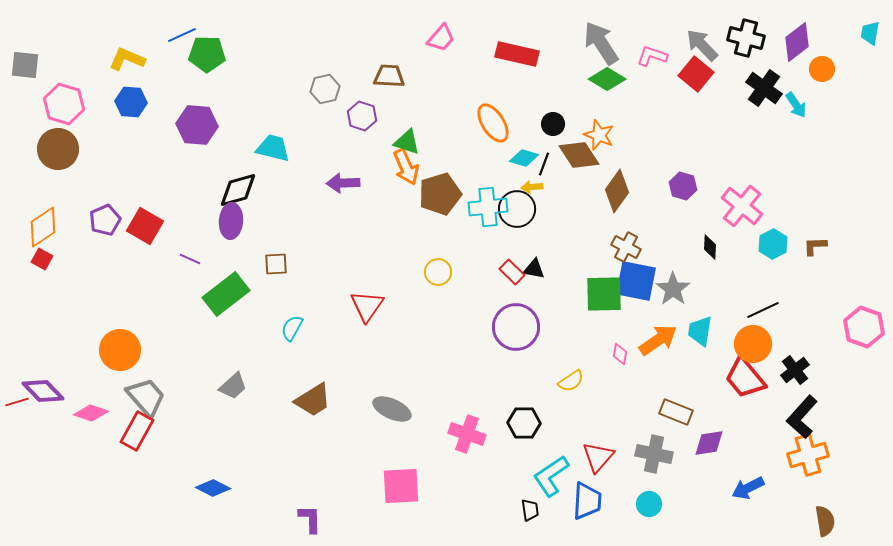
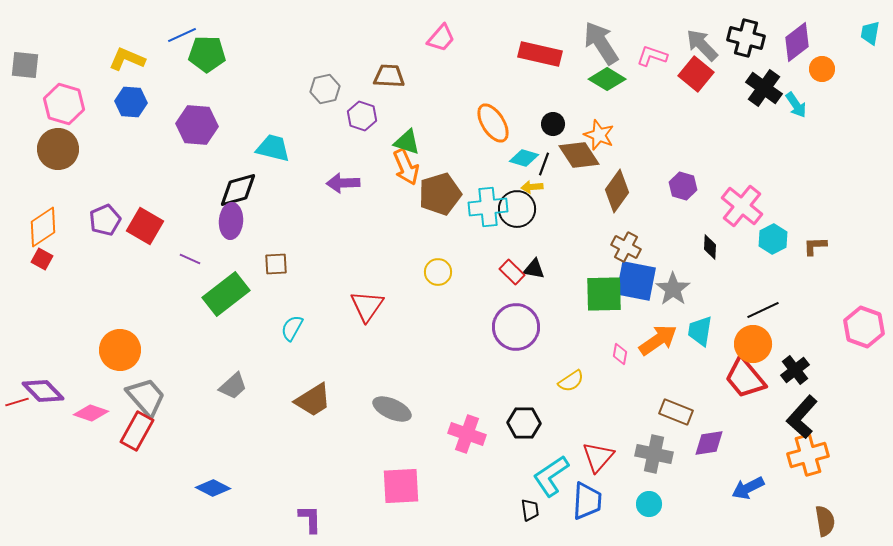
red rectangle at (517, 54): moved 23 px right
cyan hexagon at (773, 244): moved 5 px up
